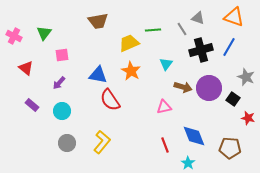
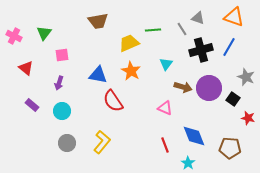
purple arrow: rotated 24 degrees counterclockwise
red semicircle: moved 3 px right, 1 px down
pink triangle: moved 1 px right, 1 px down; rotated 35 degrees clockwise
